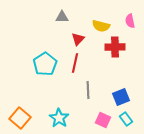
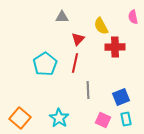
pink semicircle: moved 3 px right, 4 px up
yellow semicircle: rotated 48 degrees clockwise
cyan rectangle: rotated 24 degrees clockwise
